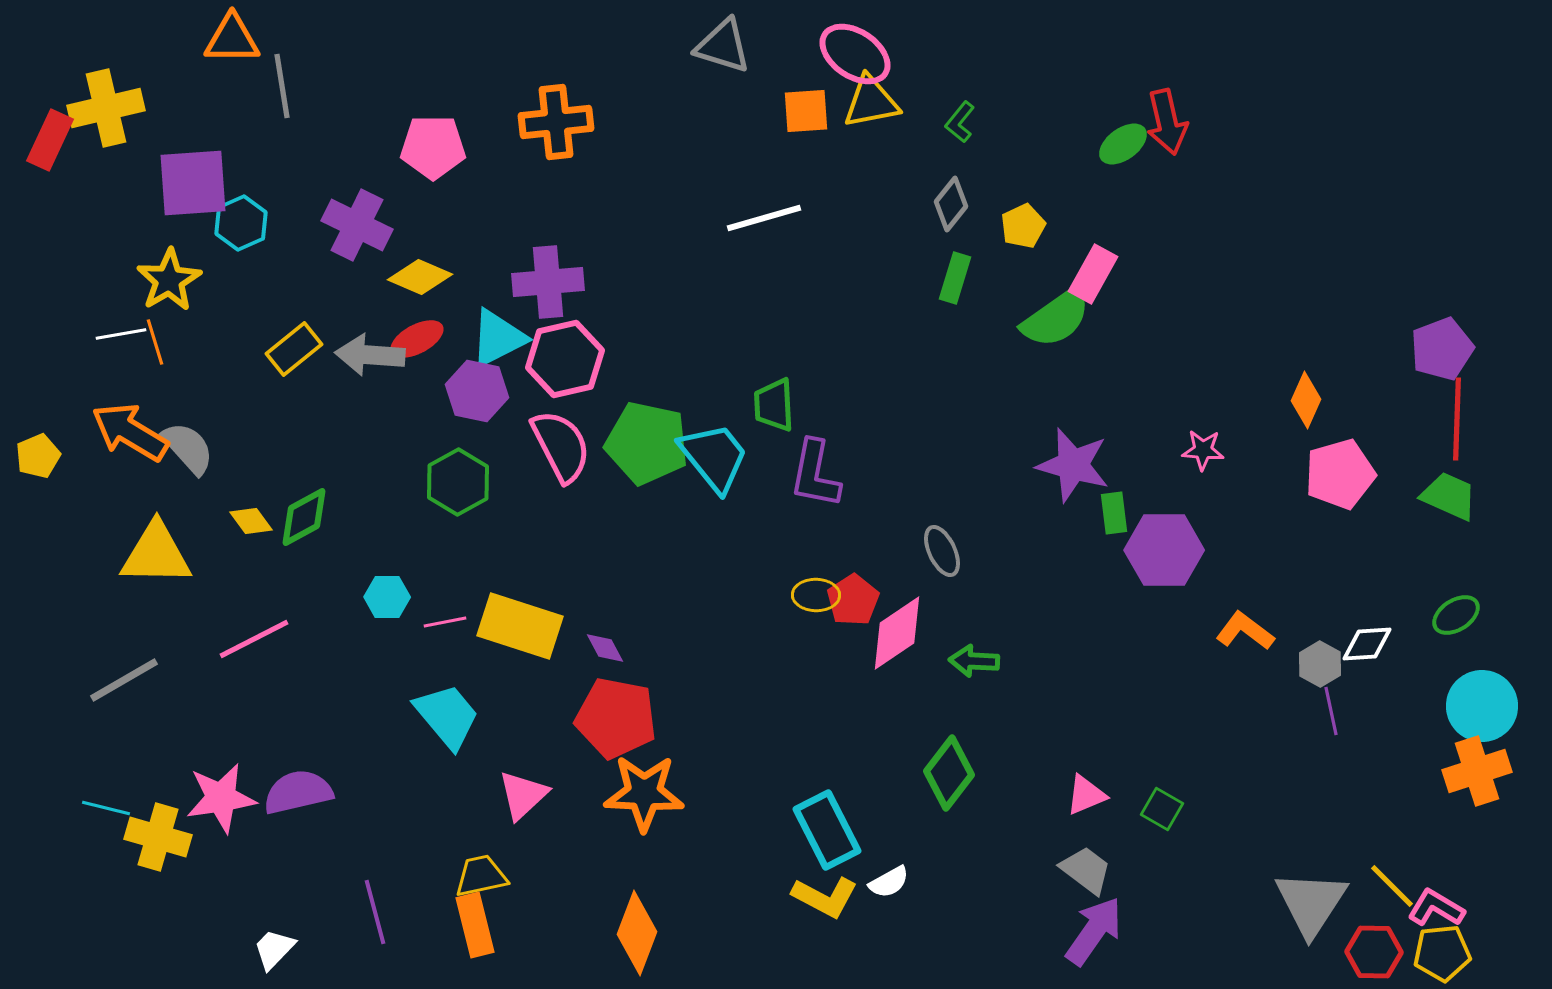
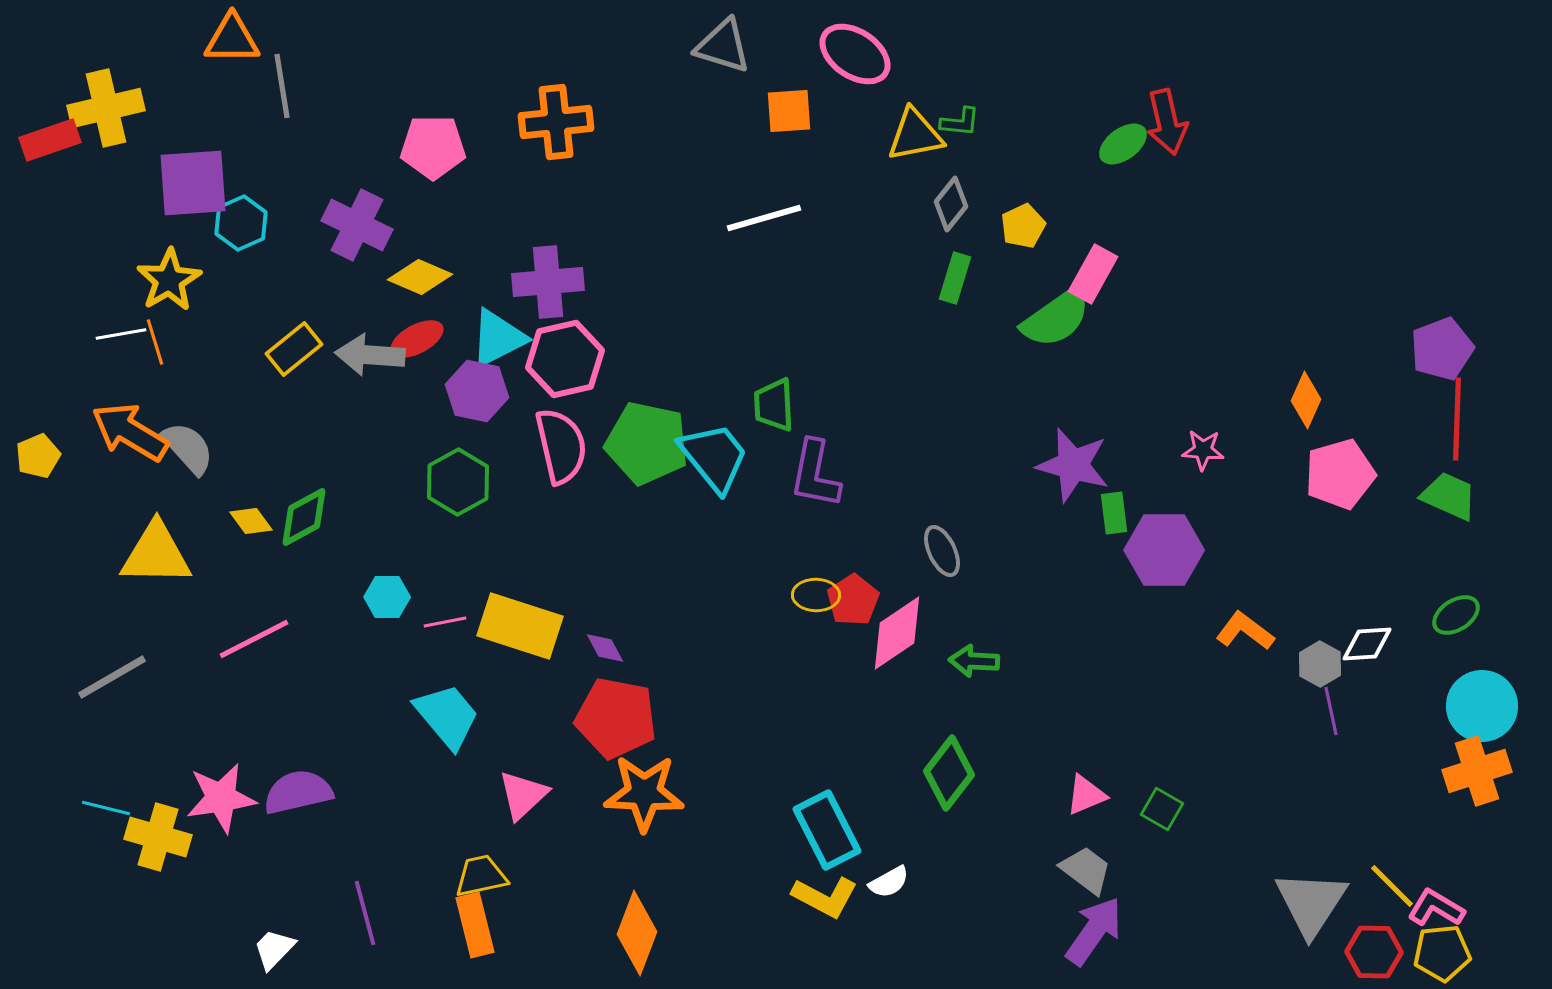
yellow triangle at (871, 102): moved 44 px right, 33 px down
orange square at (806, 111): moved 17 px left
green L-shape at (960, 122): rotated 123 degrees counterclockwise
red rectangle at (50, 140): rotated 46 degrees clockwise
pink semicircle at (561, 446): rotated 14 degrees clockwise
gray line at (124, 680): moved 12 px left, 3 px up
purple line at (375, 912): moved 10 px left, 1 px down
